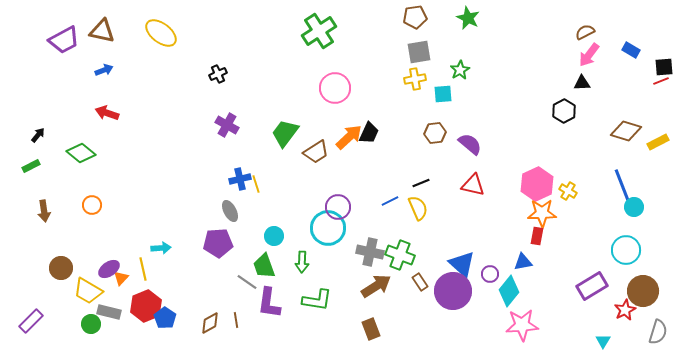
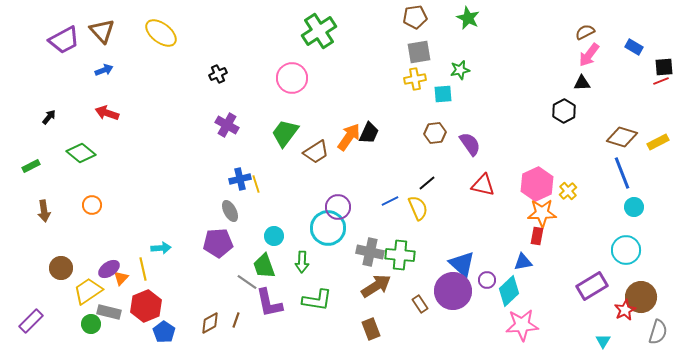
brown triangle at (102, 31): rotated 36 degrees clockwise
blue rectangle at (631, 50): moved 3 px right, 3 px up
green star at (460, 70): rotated 18 degrees clockwise
pink circle at (335, 88): moved 43 px left, 10 px up
brown diamond at (626, 131): moved 4 px left, 6 px down
black arrow at (38, 135): moved 11 px right, 18 px up
orange arrow at (349, 137): rotated 12 degrees counterclockwise
purple semicircle at (470, 144): rotated 15 degrees clockwise
black line at (421, 183): moved 6 px right; rotated 18 degrees counterclockwise
red triangle at (473, 185): moved 10 px right
blue line at (622, 185): moved 12 px up
yellow cross at (568, 191): rotated 18 degrees clockwise
green cross at (400, 255): rotated 16 degrees counterclockwise
purple circle at (490, 274): moved 3 px left, 6 px down
brown rectangle at (420, 282): moved 22 px down
yellow trapezoid at (88, 291): rotated 116 degrees clockwise
cyan diamond at (509, 291): rotated 8 degrees clockwise
brown circle at (643, 291): moved 2 px left, 6 px down
purple L-shape at (269, 303): rotated 20 degrees counterclockwise
blue pentagon at (165, 318): moved 1 px left, 14 px down
brown line at (236, 320): rotated 28 degrees clockwise
